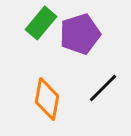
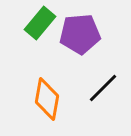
green rectangle: moved 1 px left
purple pentagon: rotated 12 degrees clockwise
